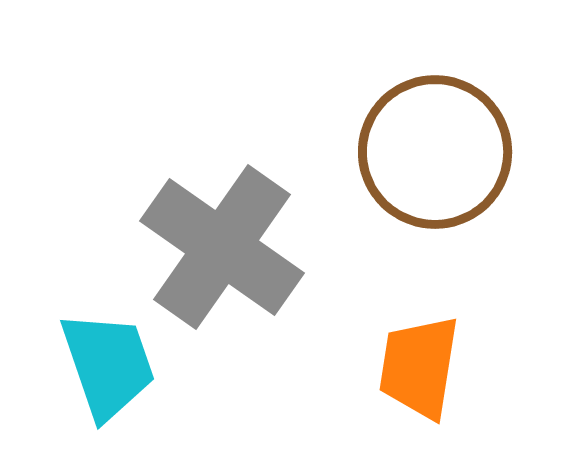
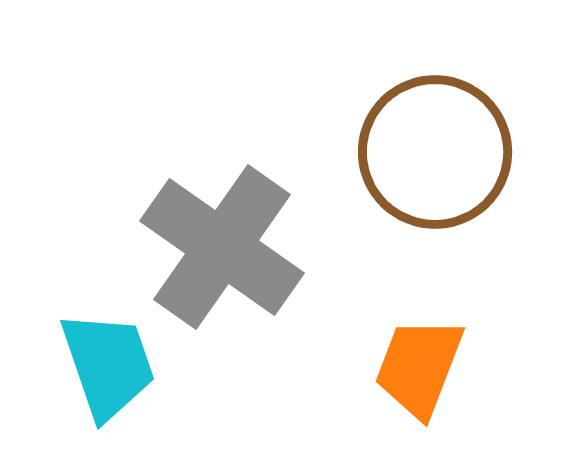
orange trapezoid: rotated 12 degrees clockwise
